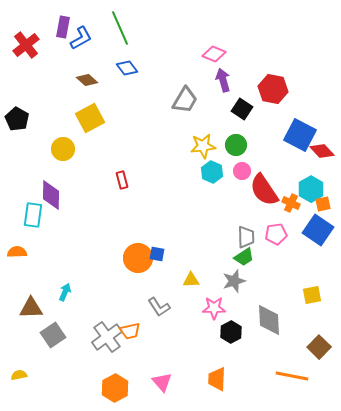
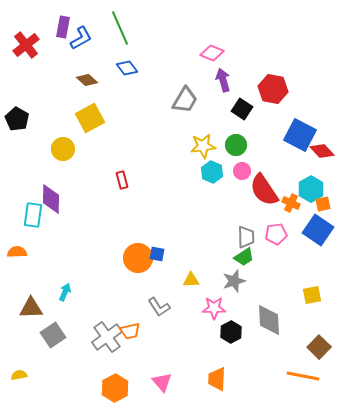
pink diamond at (214, 54): moved 2 px left, 1 px up
purple diamond at (51, 195): moved 4 px down
orange line at (292, 376): moved 11 px right
